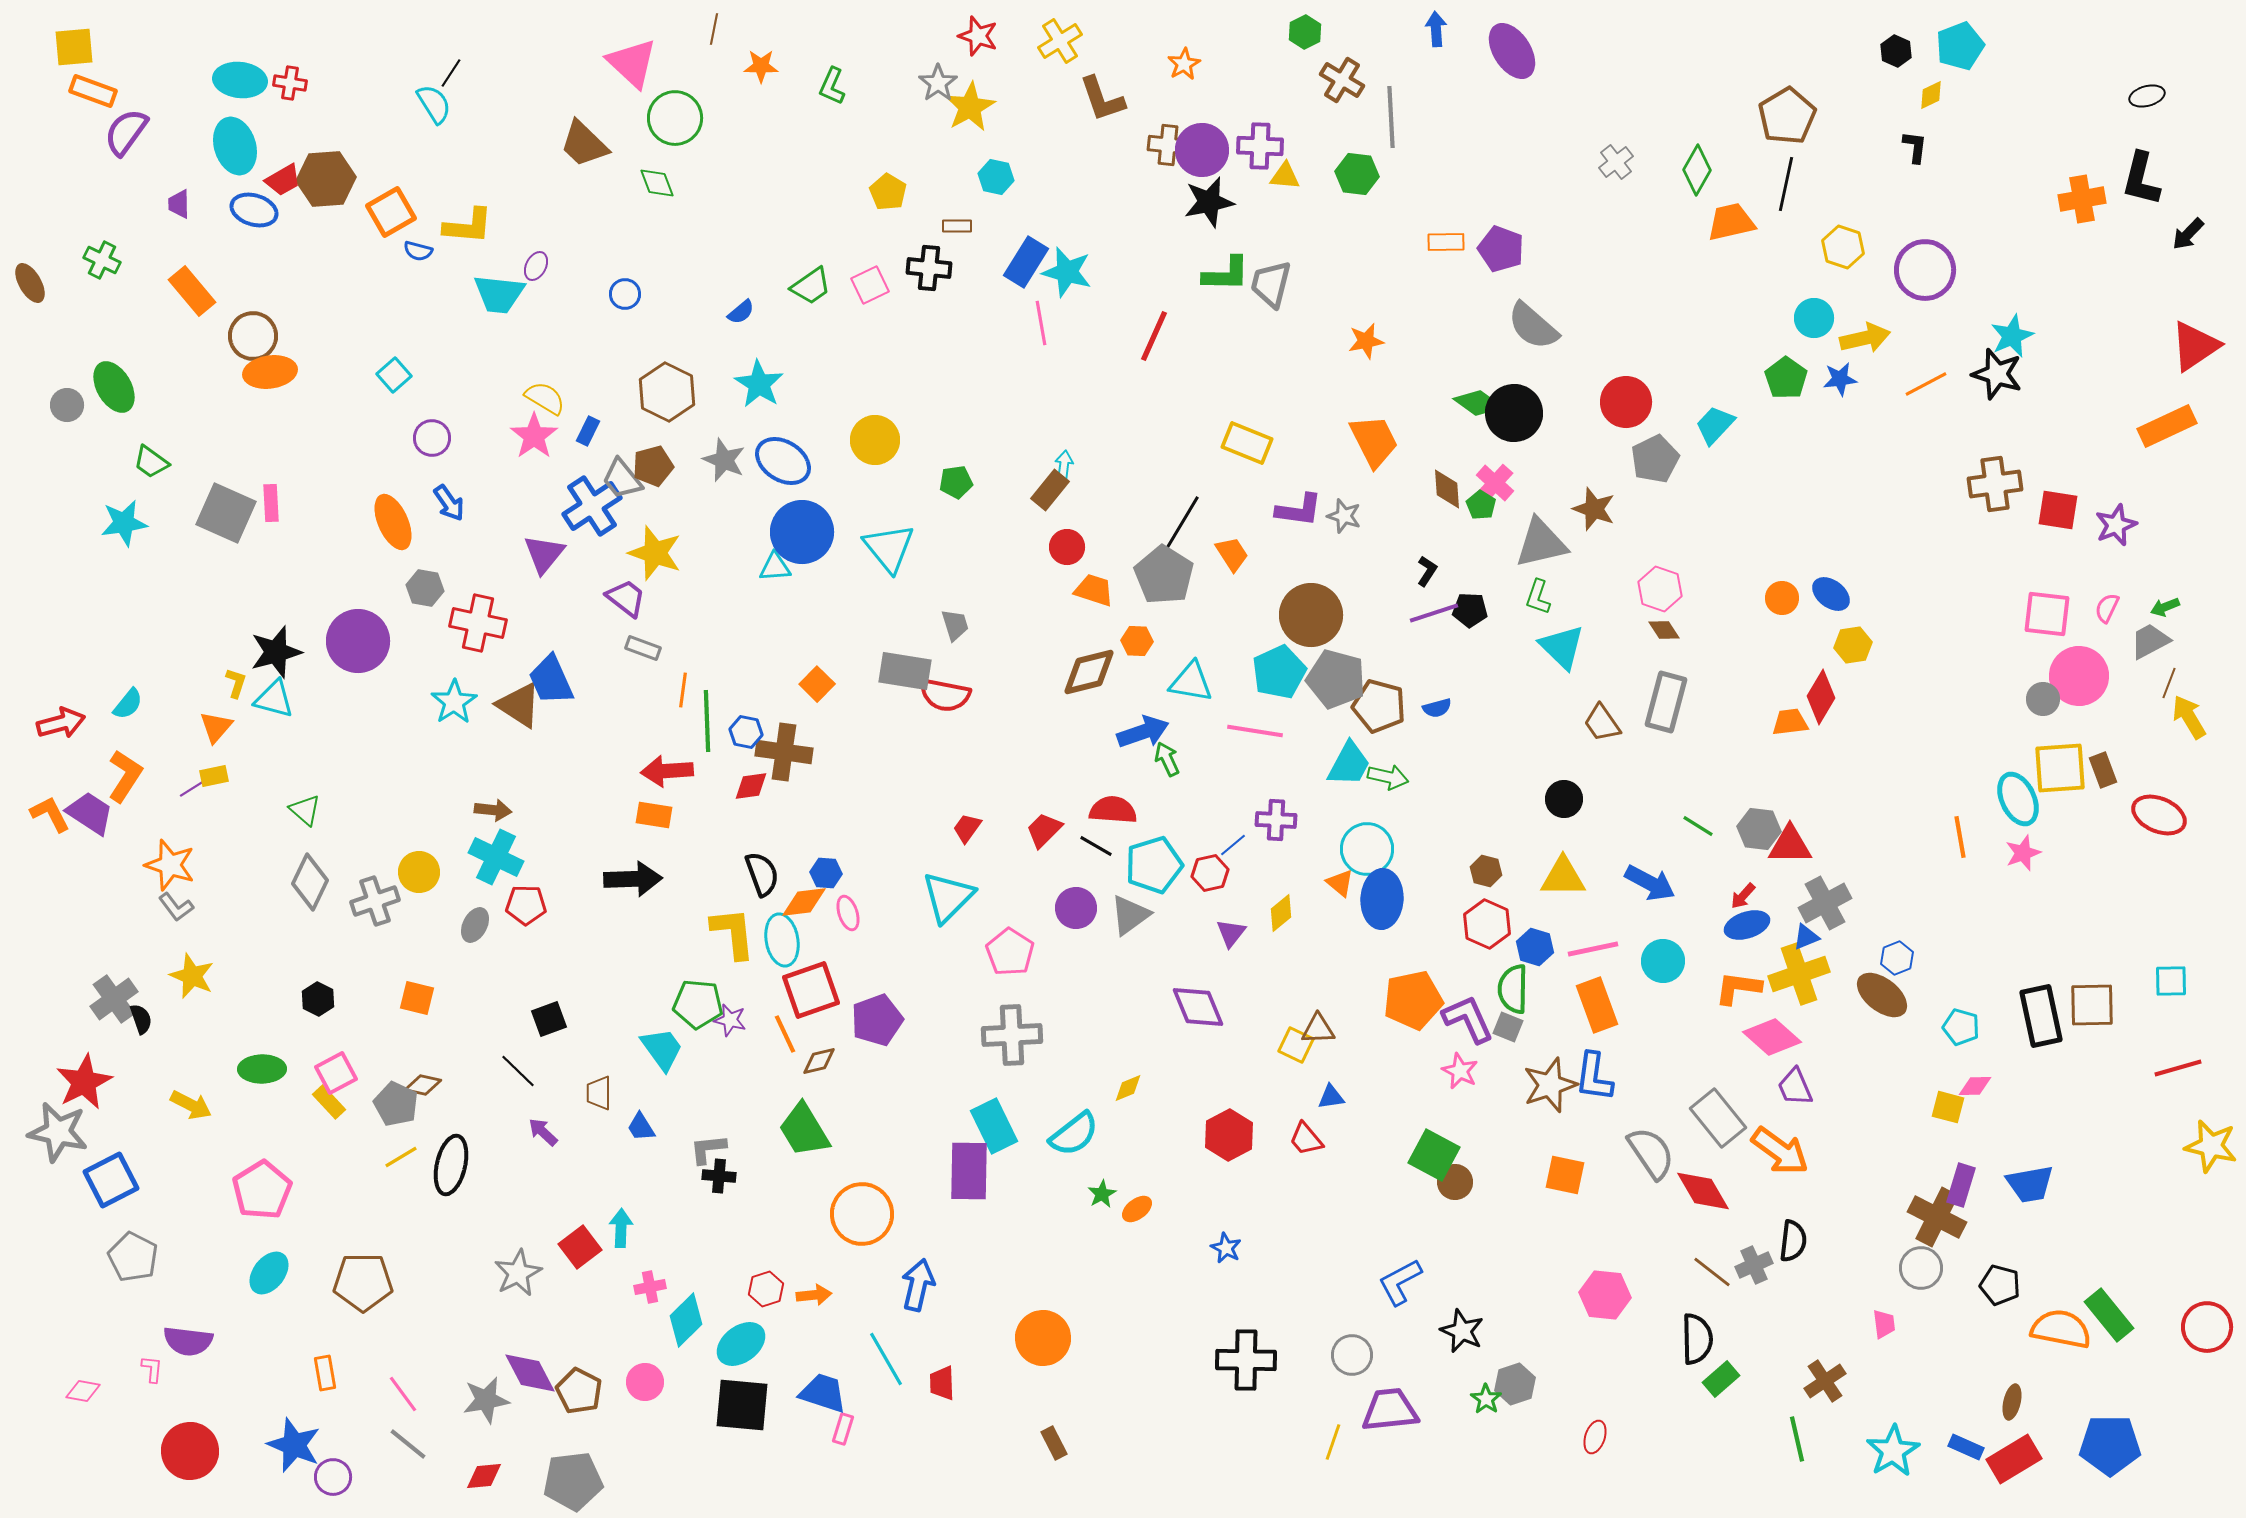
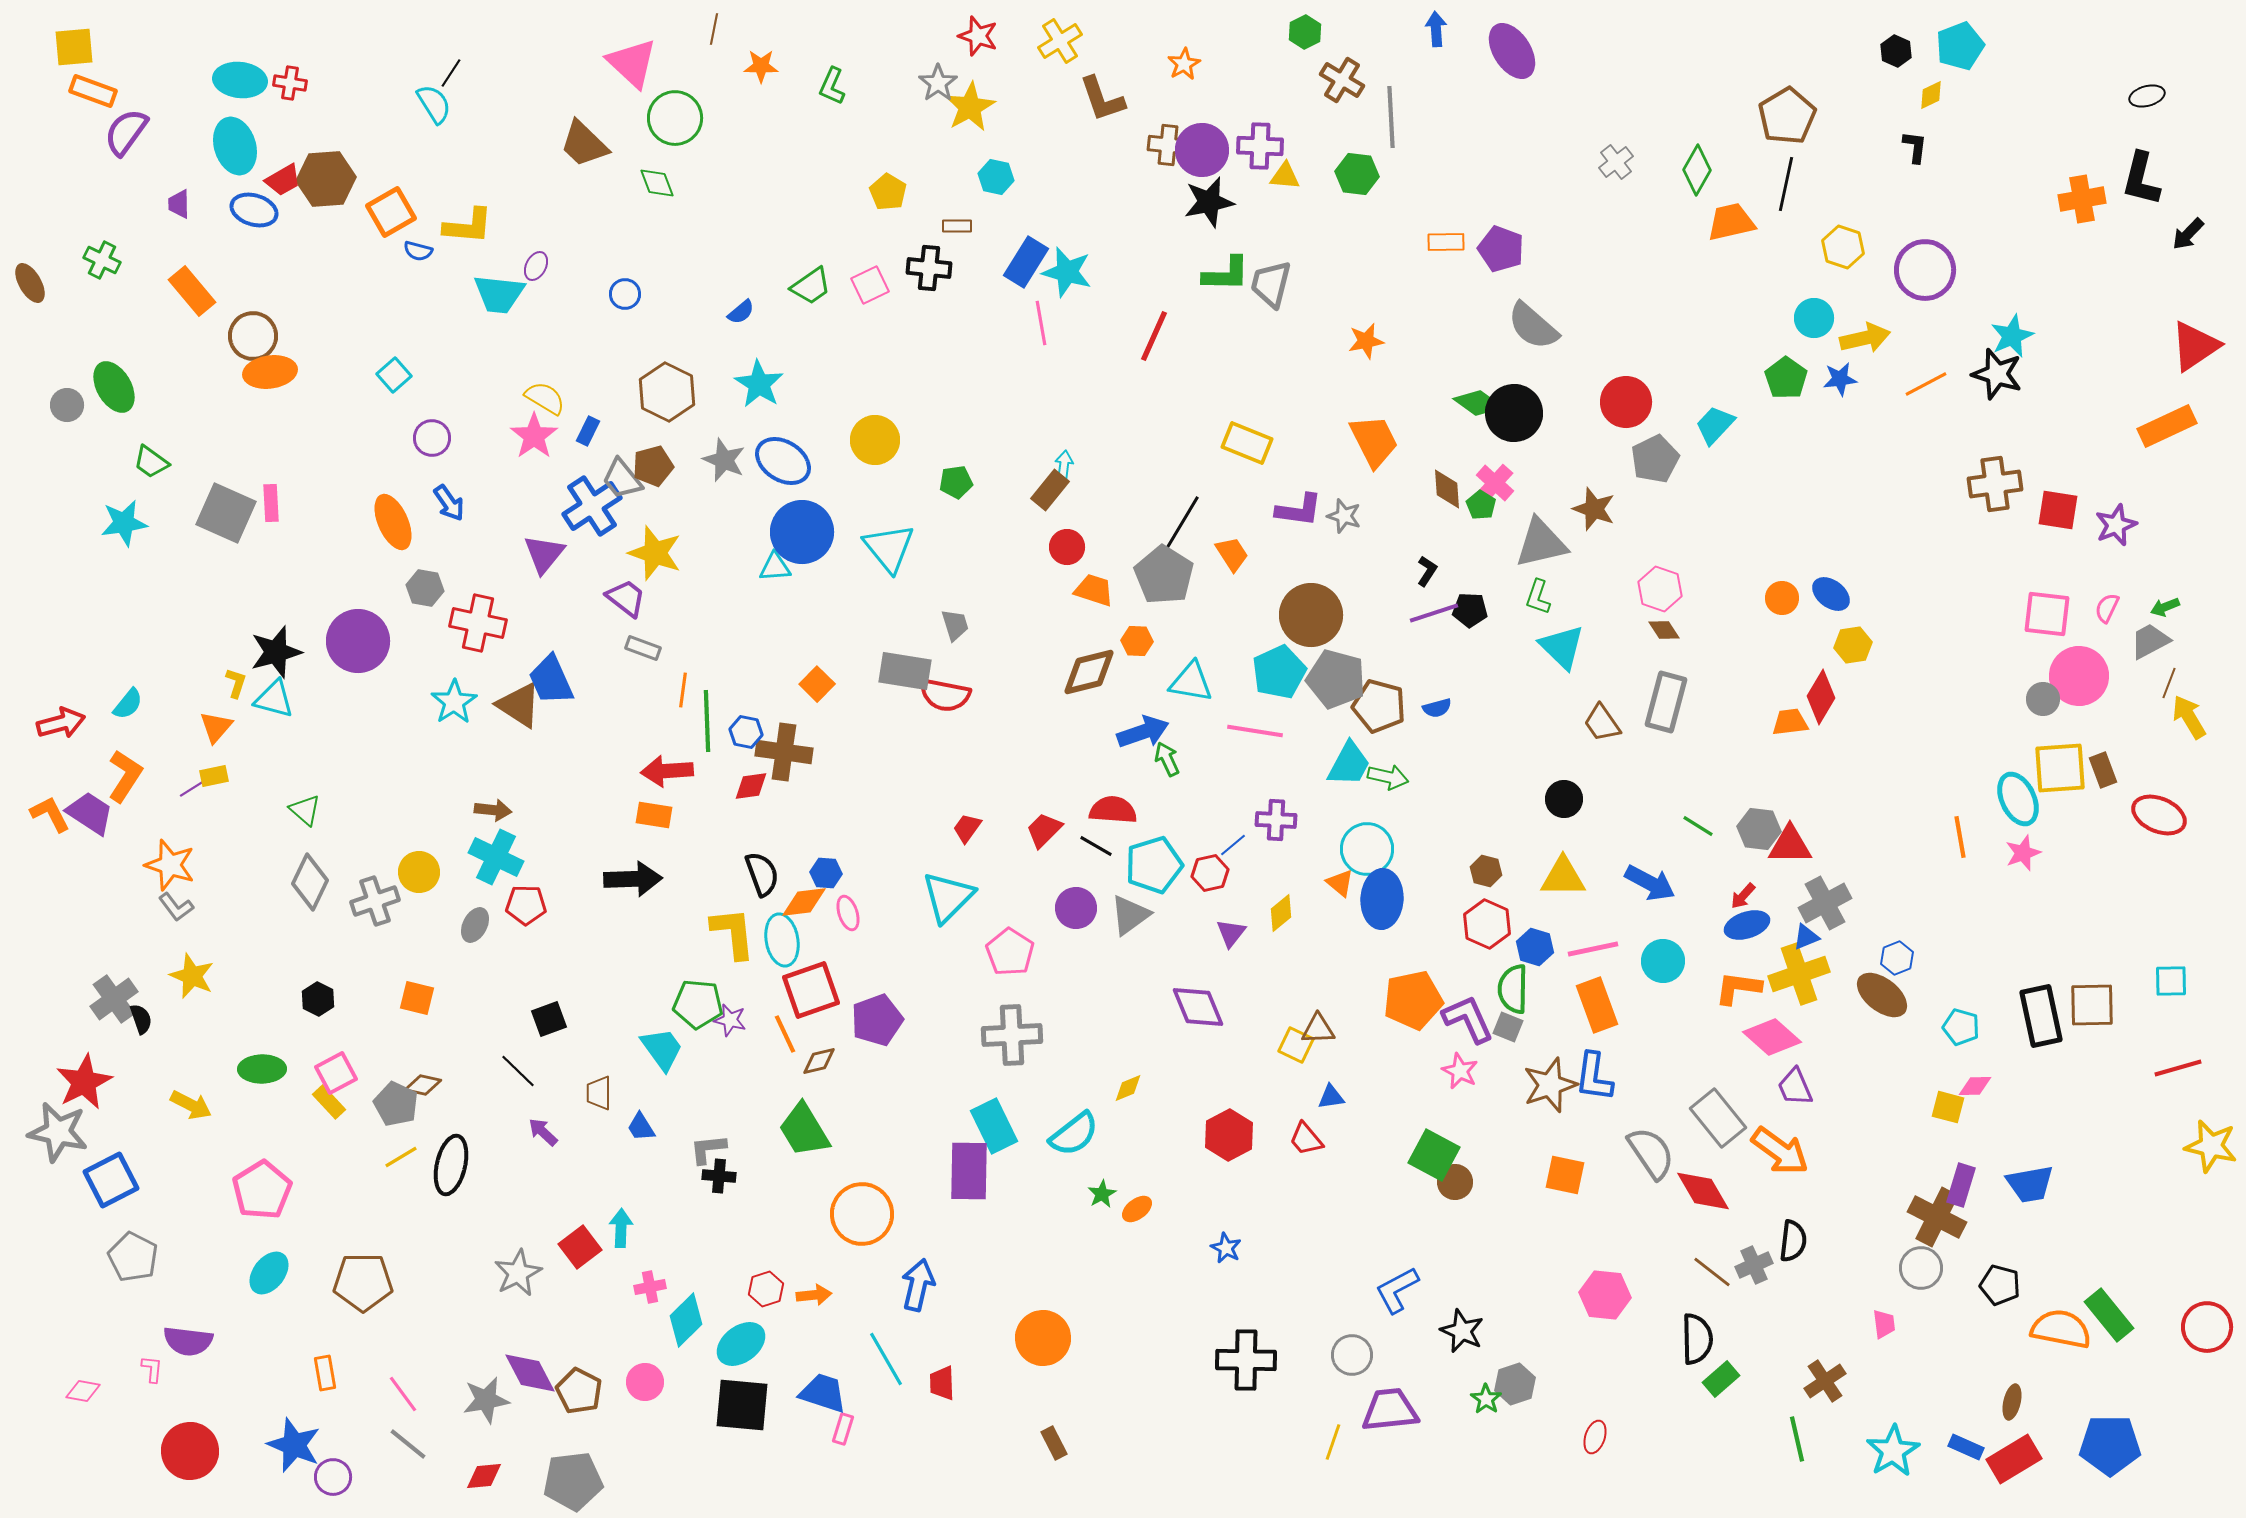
blue L-shape at (1400, 1282): moved 3 px left, 8 px down
